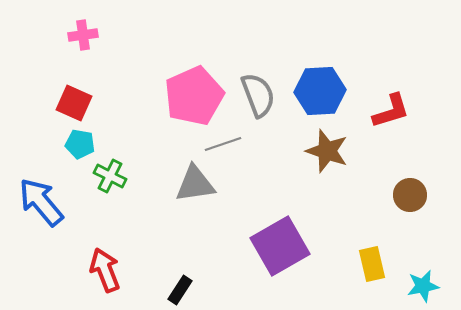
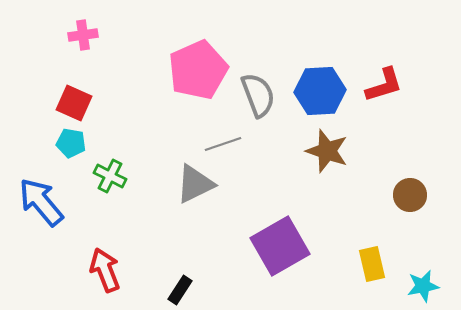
pink pentagon: moved 4 px right, 26 px up
red L-shape: moved 7 px left, 26 px up
cyan pentagon: moved 9 px left, 1 px up
gray triangle: rotated 18 degrees counterclockwise
